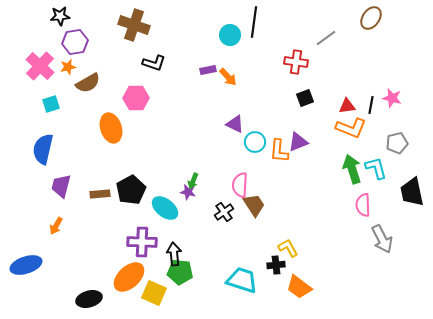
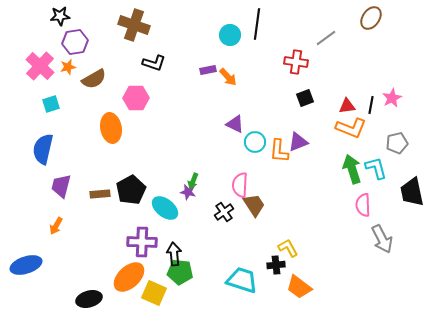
black line at (254, 22): moved 3 px right, 2 px down
brown semicircle at (88, 83): moved 6 px right, 4 px up
pink star at (392, 98): rotated 30 degrees clockwise
orange ellipse at (111, 128): rotated 8 degrees clockwise
